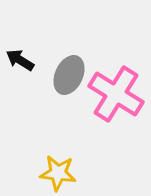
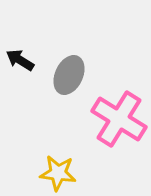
pink cross: moved 3 px right, 25 px down
